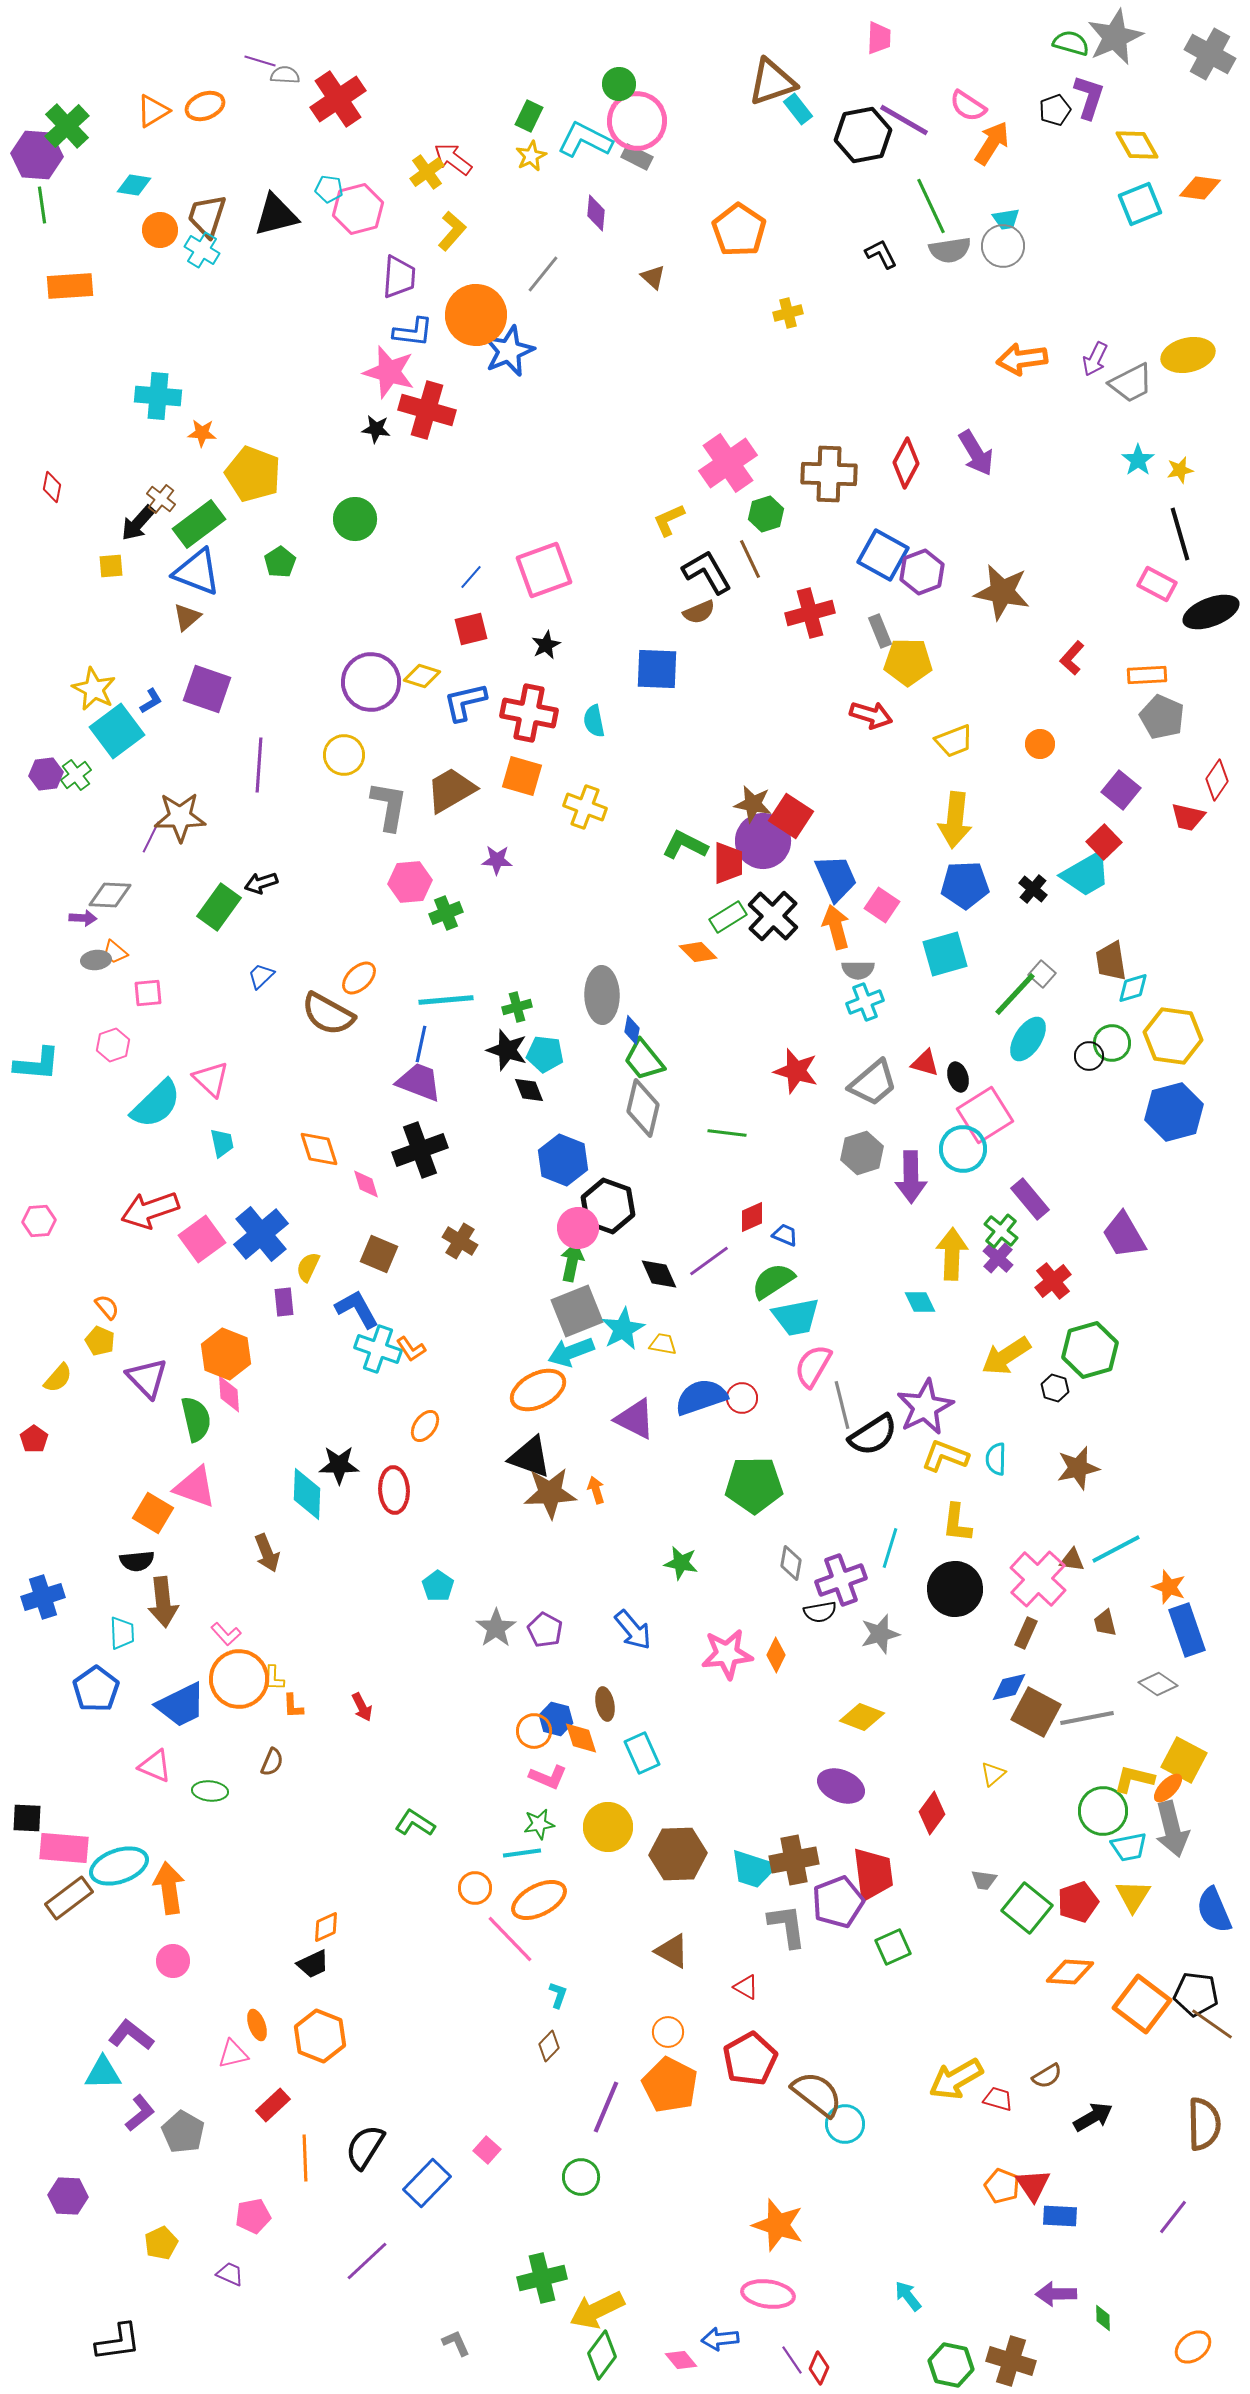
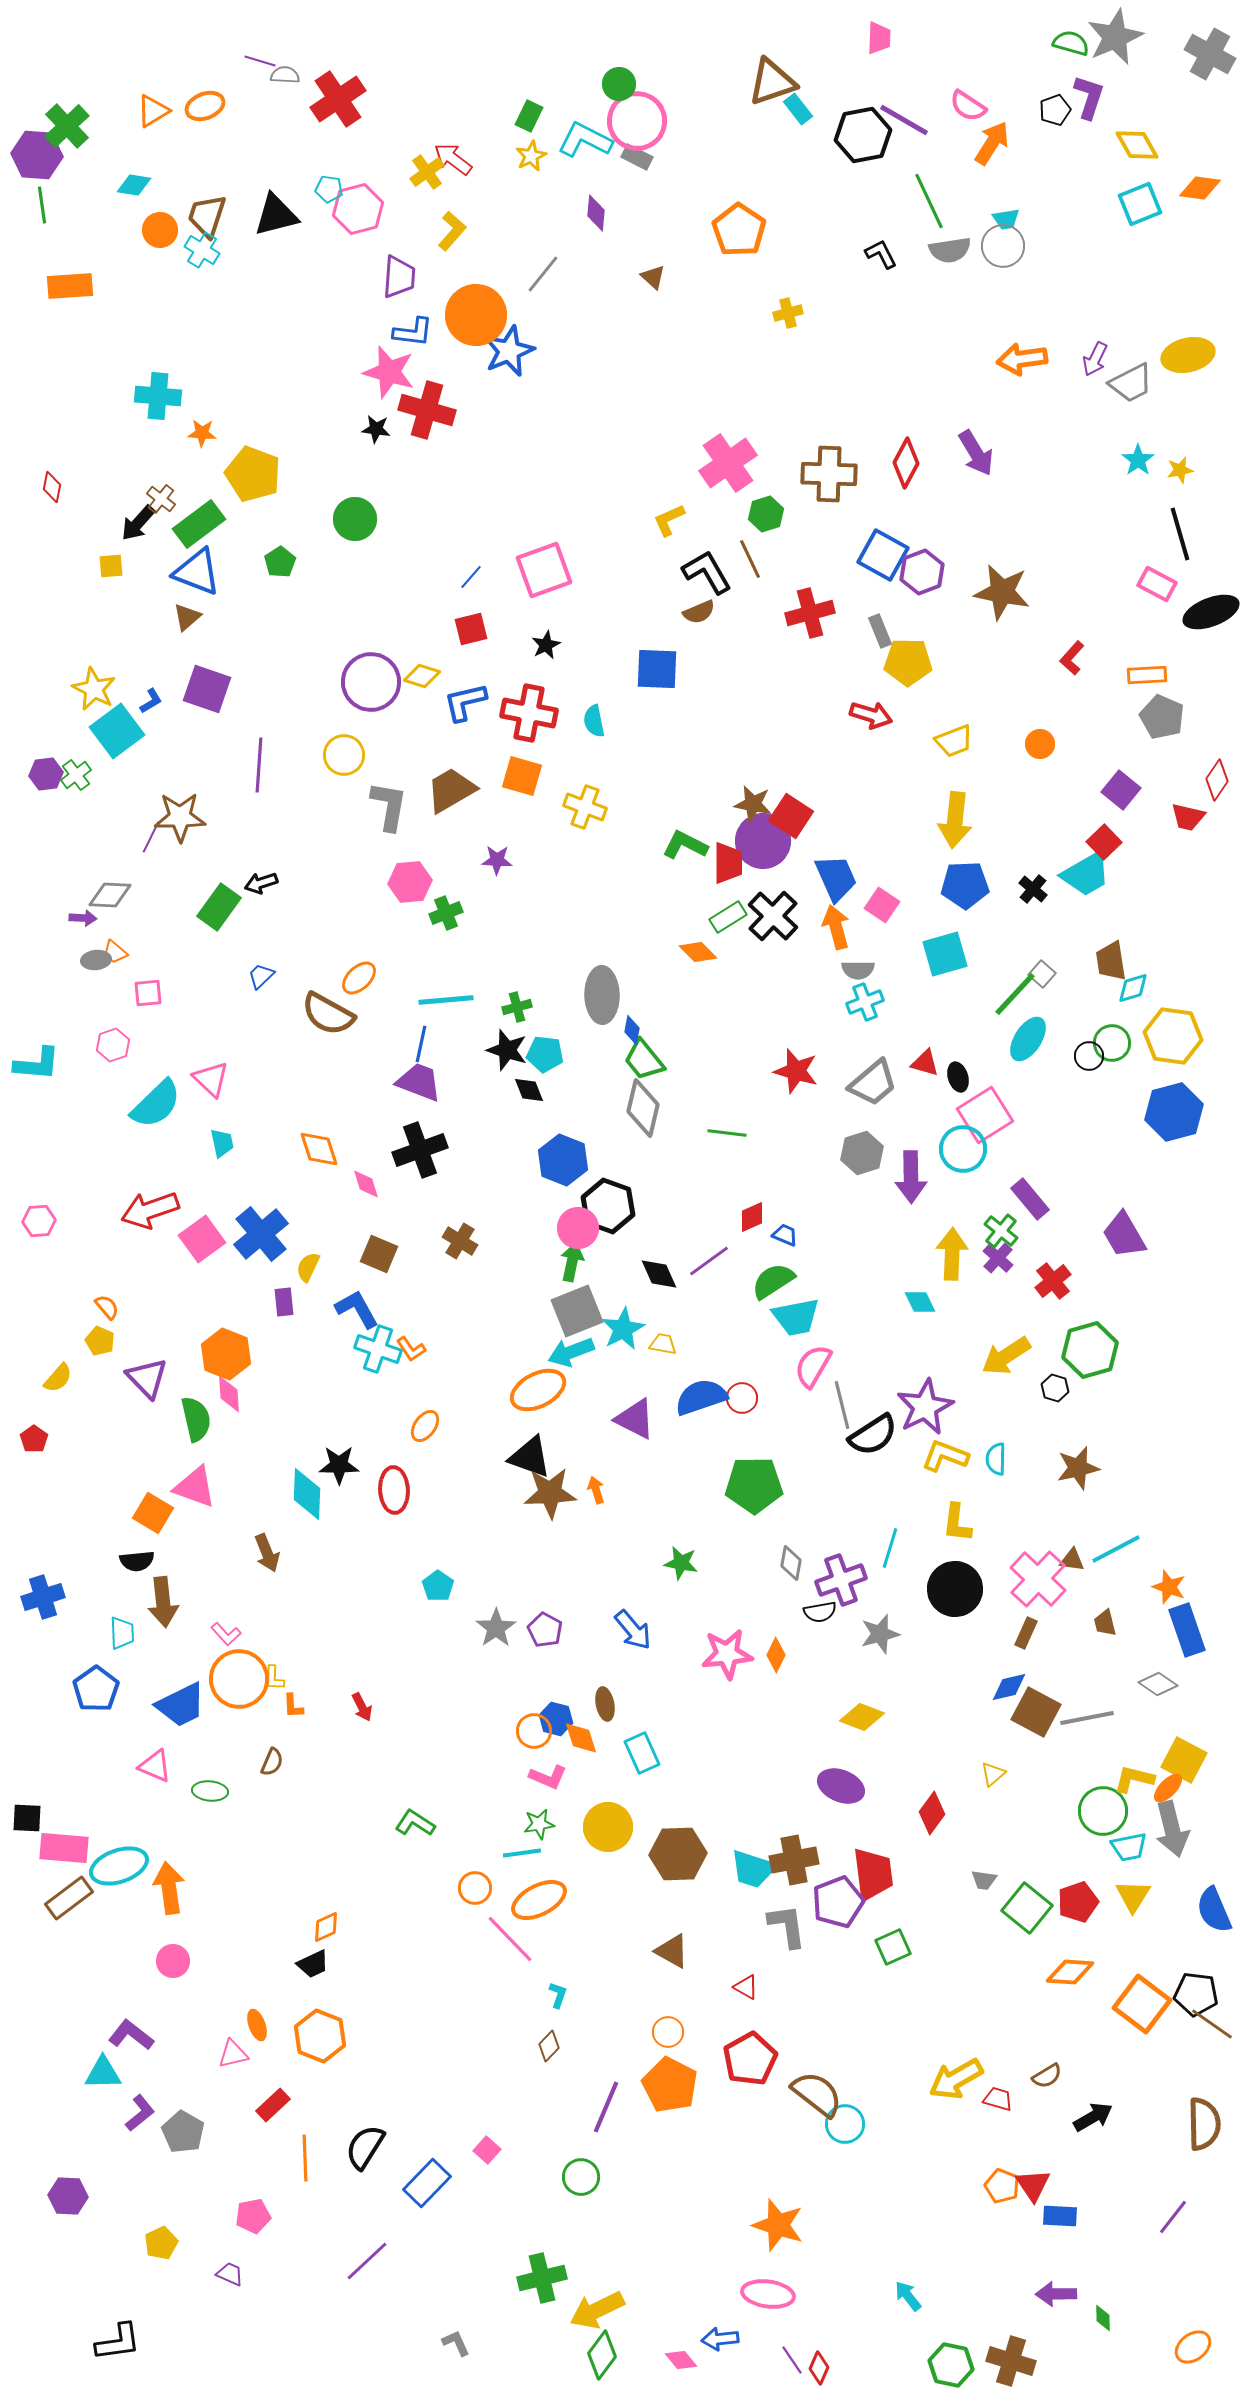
green line at (931, 206): moved 2 px left, 5 px up
